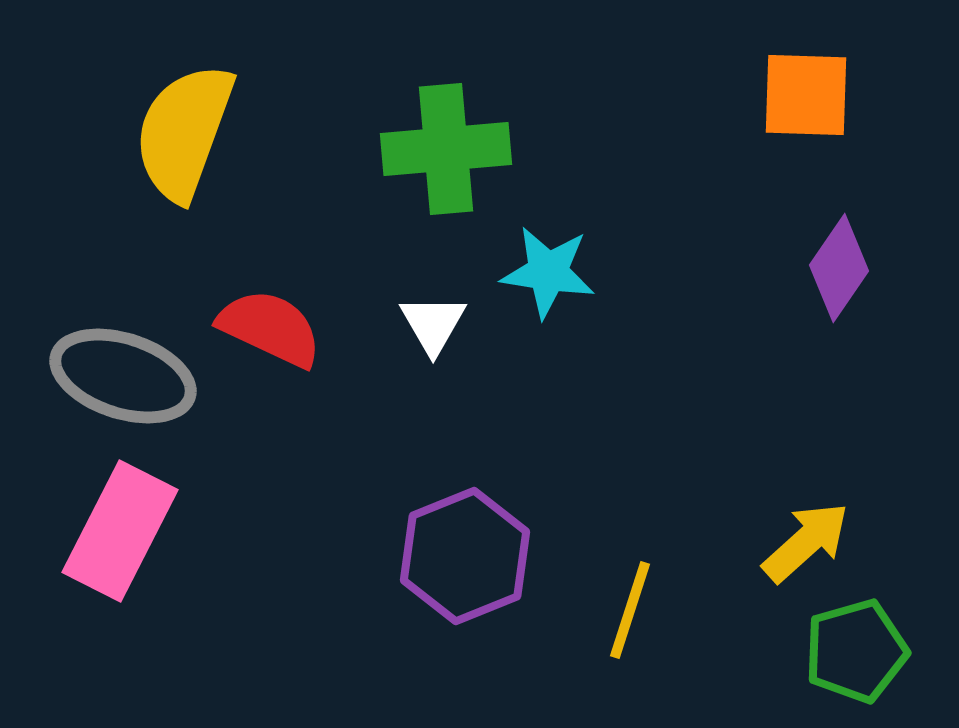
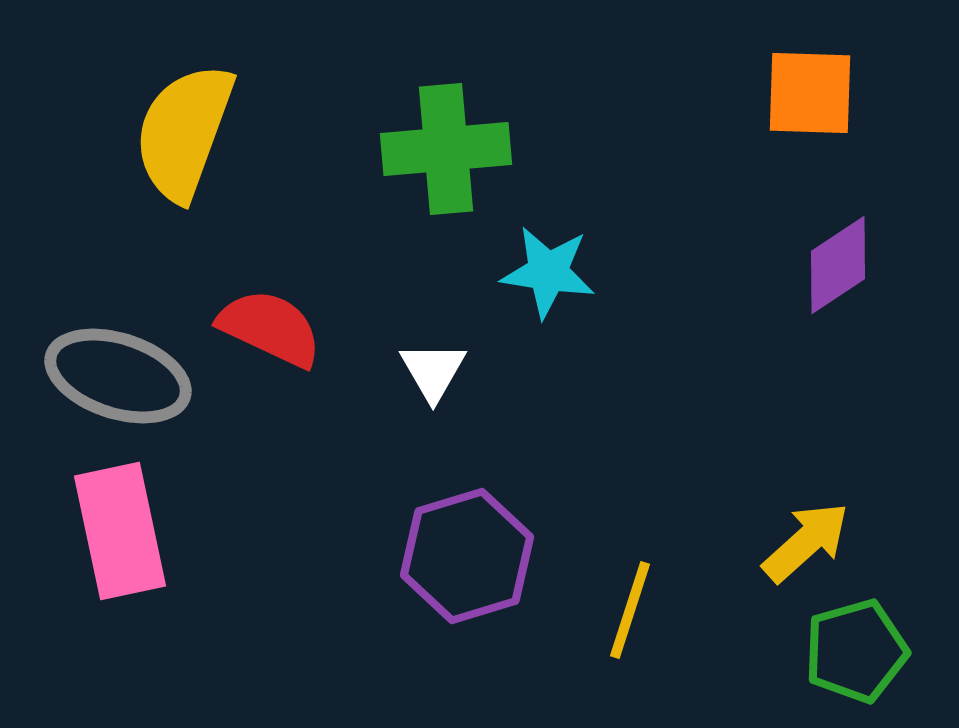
orange square: moved 4 px right, 2 px up
purple diamond: moved 1 px left, 3 px up; rotated 22 degrees clockwise
white triangle: moved 47 px down
gray ellipse: moved 5 px left
pink rectangle: rotated 39 degrees counterclockwise
purple hexagon: moved 2 px right; rotated 5 degrees clockwise
